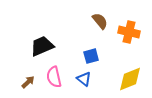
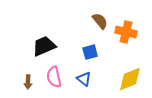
orange cross: moved 3 px left
black trapezoid: moved 2 px right
blue square: moved 1 px left, 4 px up
brown arrow: rotated 136 degrees clockwise
